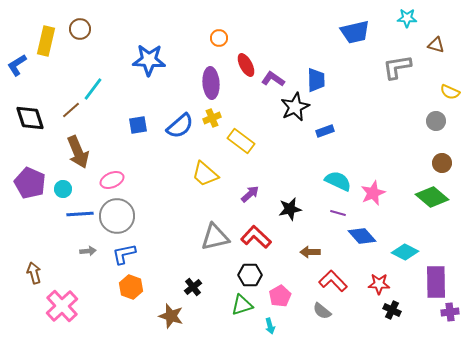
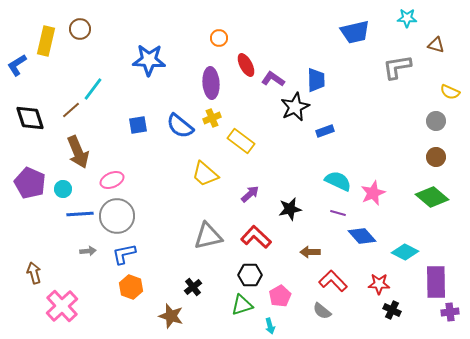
blue semicircle at (180, 126): rotated 80 degrees clockwise
brown circle at (442, 163): moved 6 px left, 6 px up
gray triangle at (215, 237): moved 7 px left, 1 px up
